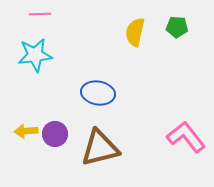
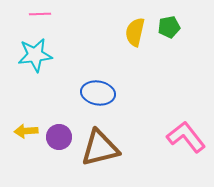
green pentagon: moved 8 px left; rotated 15 degrees counterclockwise
purple circle: moved 4 px right, 3 px down
